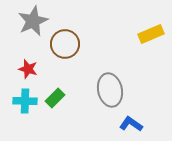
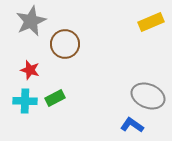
gray star: moved 2 px left
yellow rectangle: moved 12 px up
red star: moved 2 px right, 1 px down
gray ellipse: moved 38 px right, 6 px down; rotated 56 degrees counterclockwise
green rectangle: rotated 18 degrees clockwise
blue L-shape: moved 1 px right, 1 px down
